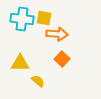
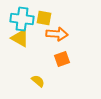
orange square: rotated 28 degrees clockwise
yellow triangle: moved 25 px up; rotated 30 degrees clockwise
